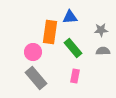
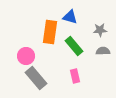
blue triangle: rotated 21 degrees clockwise
gray star: moved 1 px left
green rectangle: moved 1 px right, 2 px up
pink circle: moved 7 px left, 4 px down
pink rectangle: rotated 24 degrees counterclockwise
